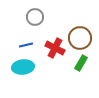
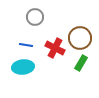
blue line: rotated 24 degrees clockwise
